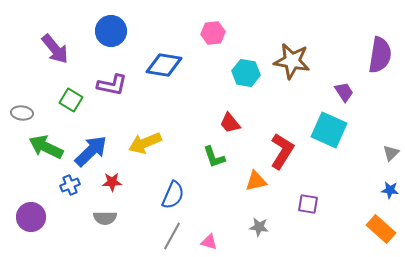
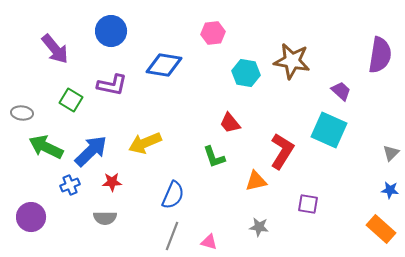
purple trapezoid: moved 3 px left, 1 px up; rotated 15 degrees counterclockwise
gray line: rotated 8 degrees counterclockwise
